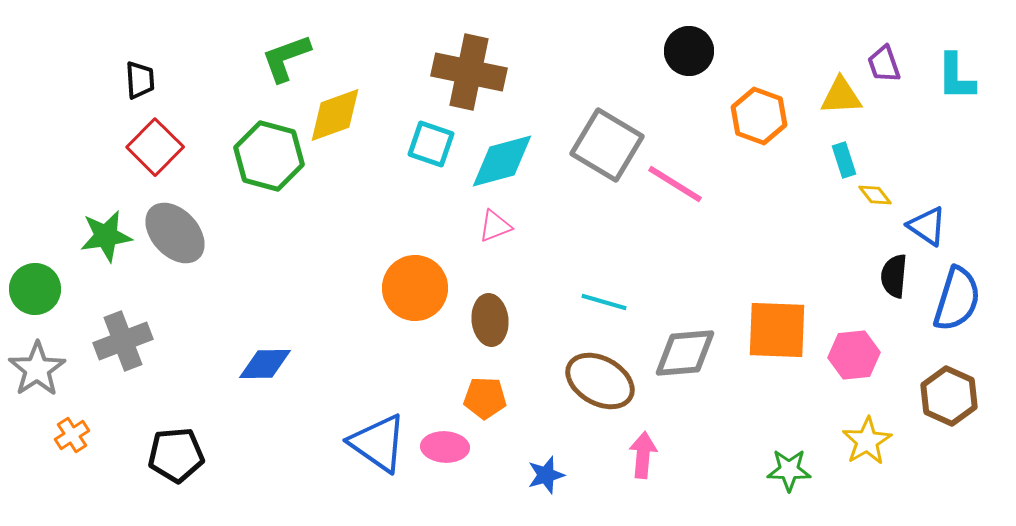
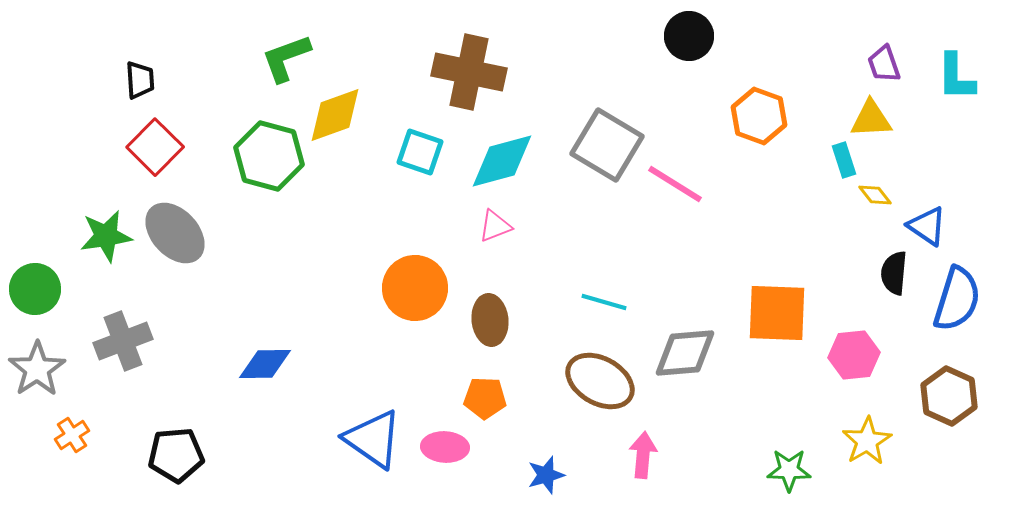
black circle at (689, 51): moved 15 px up
yellow triangle at (841, 96): moved 30 px right, 23 px down
cyan square at (431, 144): moved 11 px left, 8 px down
black semicircle at (894, 276): moved 3 px up
orange square at (777, 330): moved 17 px up
blue triangle at (378, 443): moved 5 px left, 4 px up
